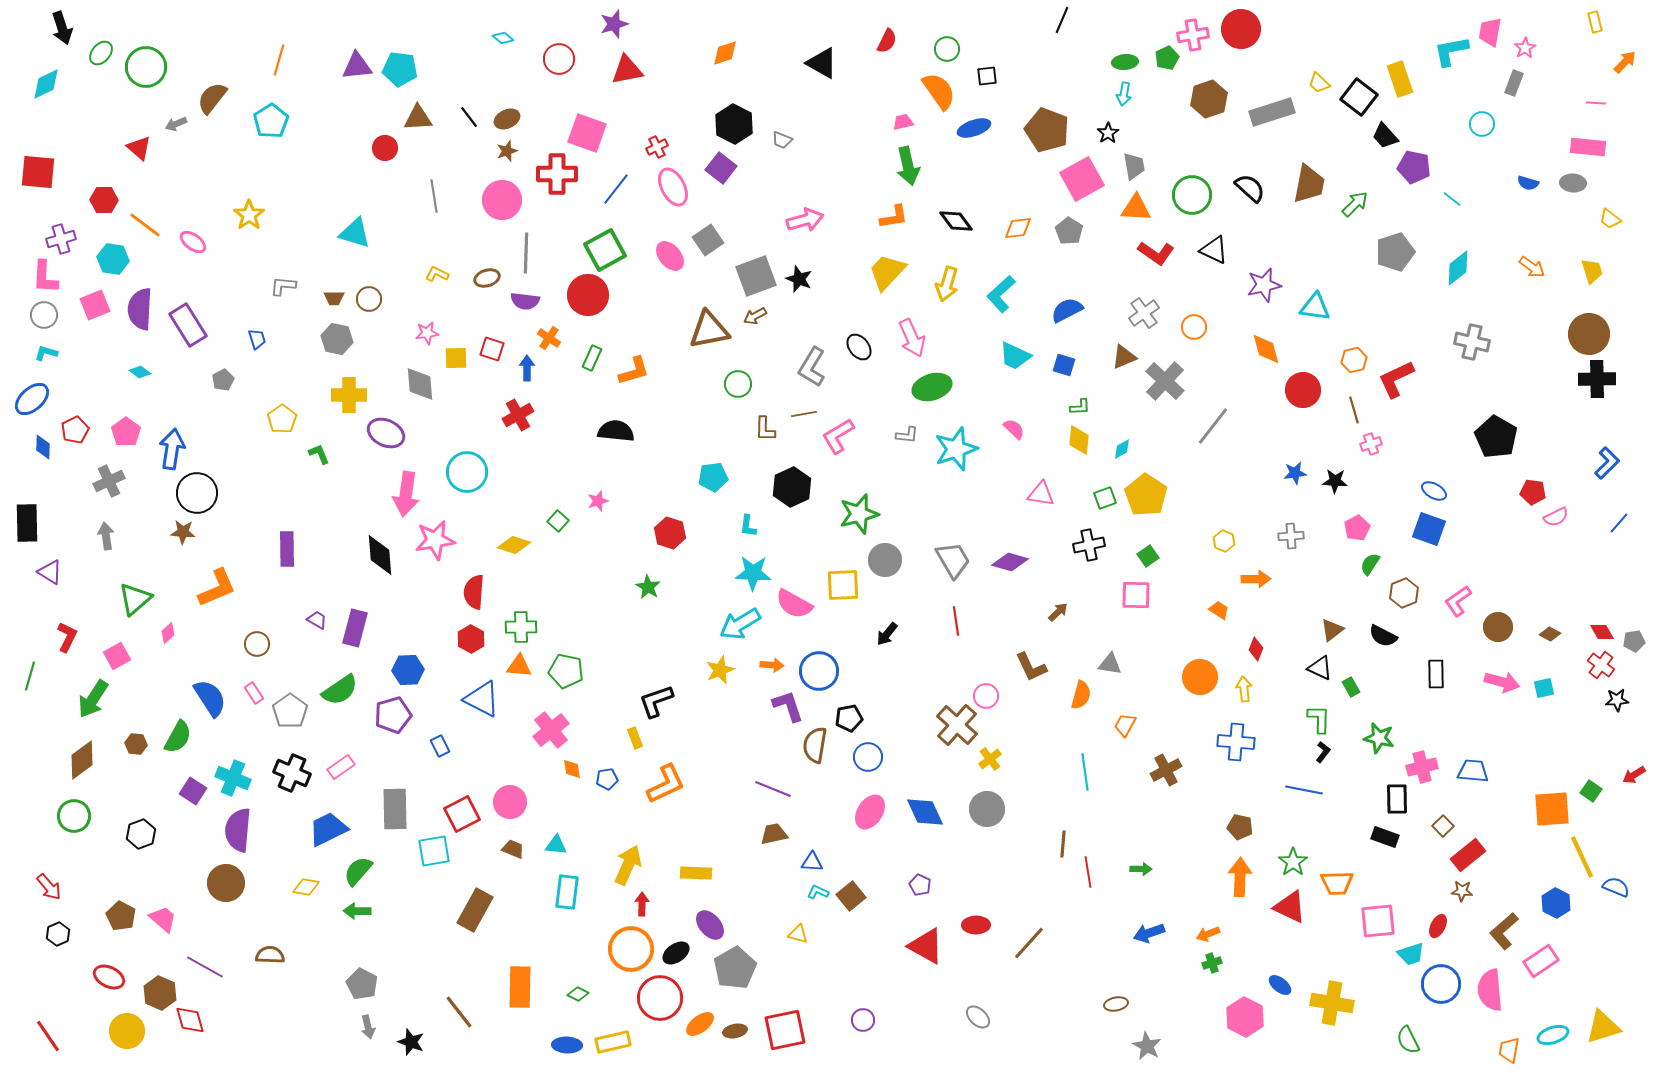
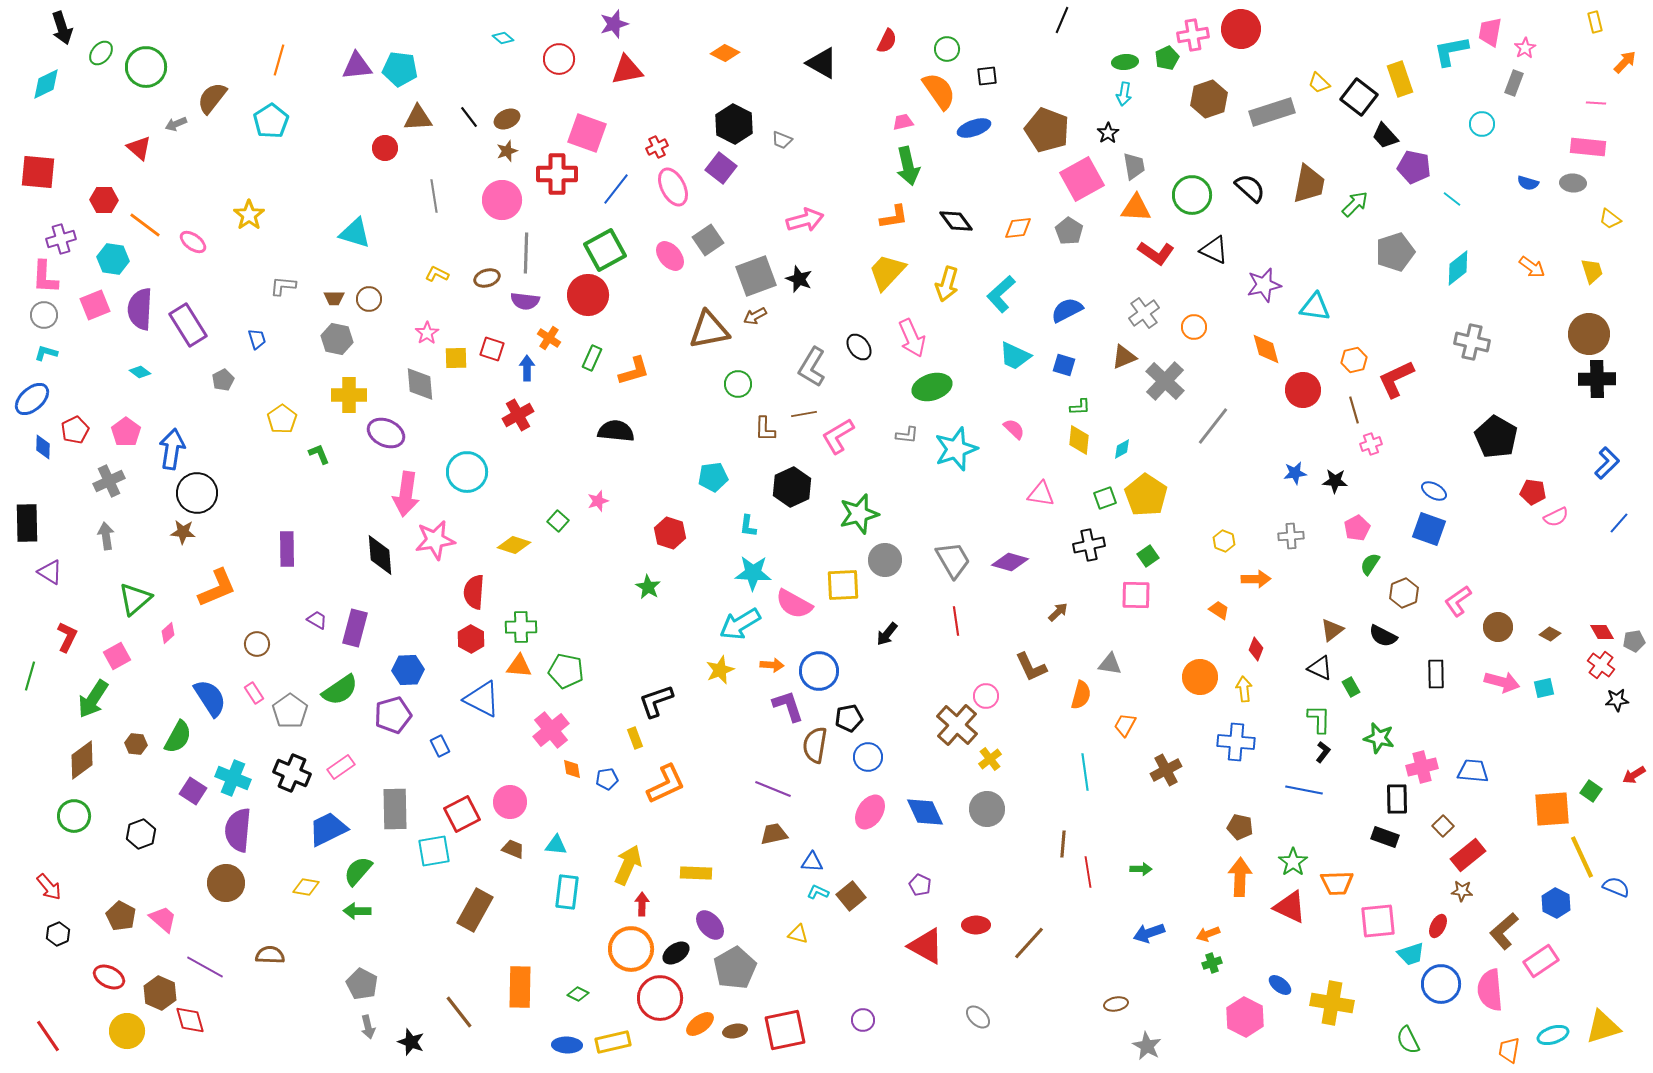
orange diamond at (725, 53): rotated 44 degrees clockwise
pink star at (427, 333): rotated 25 degrees counterclockwise
